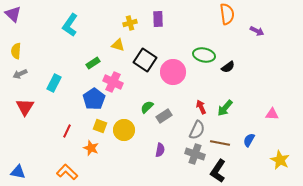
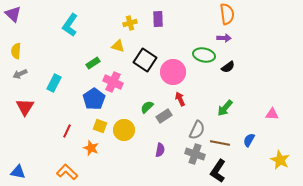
purple arrow: moved 33 px left, 7 px down; rotated 24 degrees counterclockwise
yellow triangle: moved 1 px down
red arrow: moved 21 px left, 8 px up
